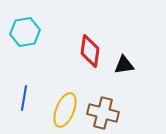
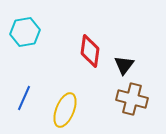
black triangle: rotated 45 degrees counterclockwise
blue line: rotated 15 degrees clockwise
brown cross: moved 29 px right, 14 px up
